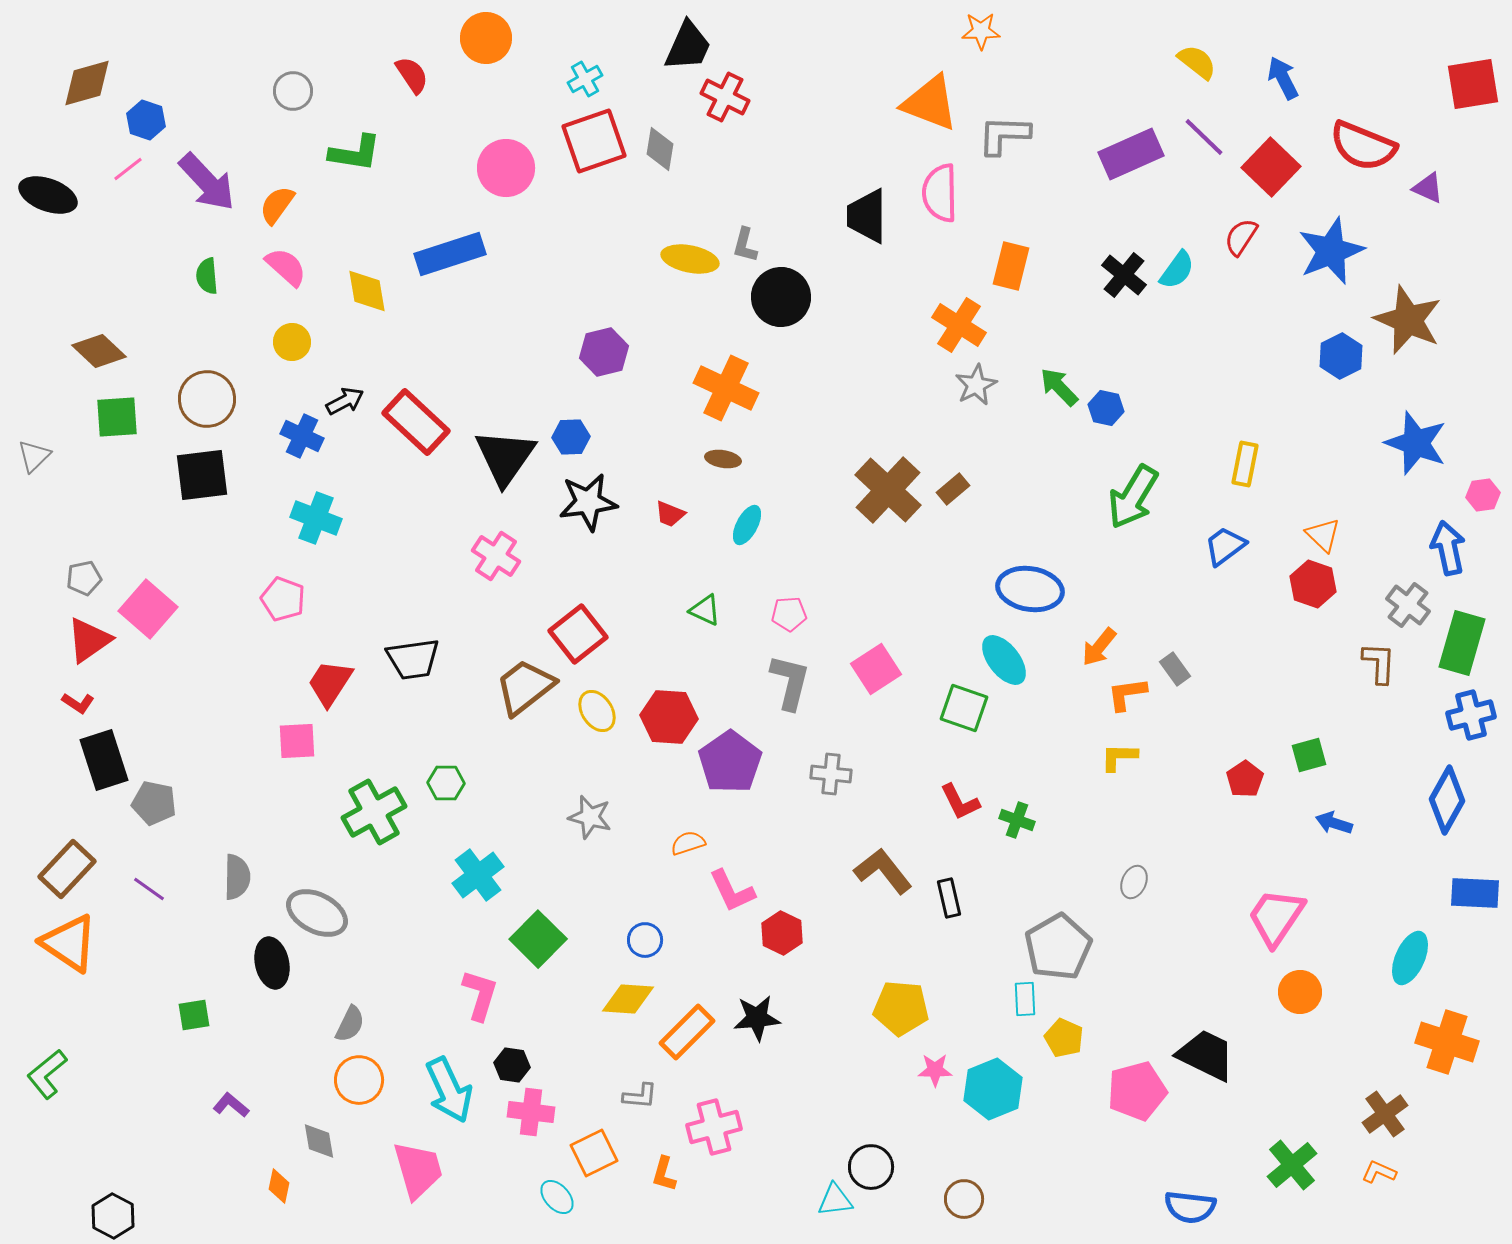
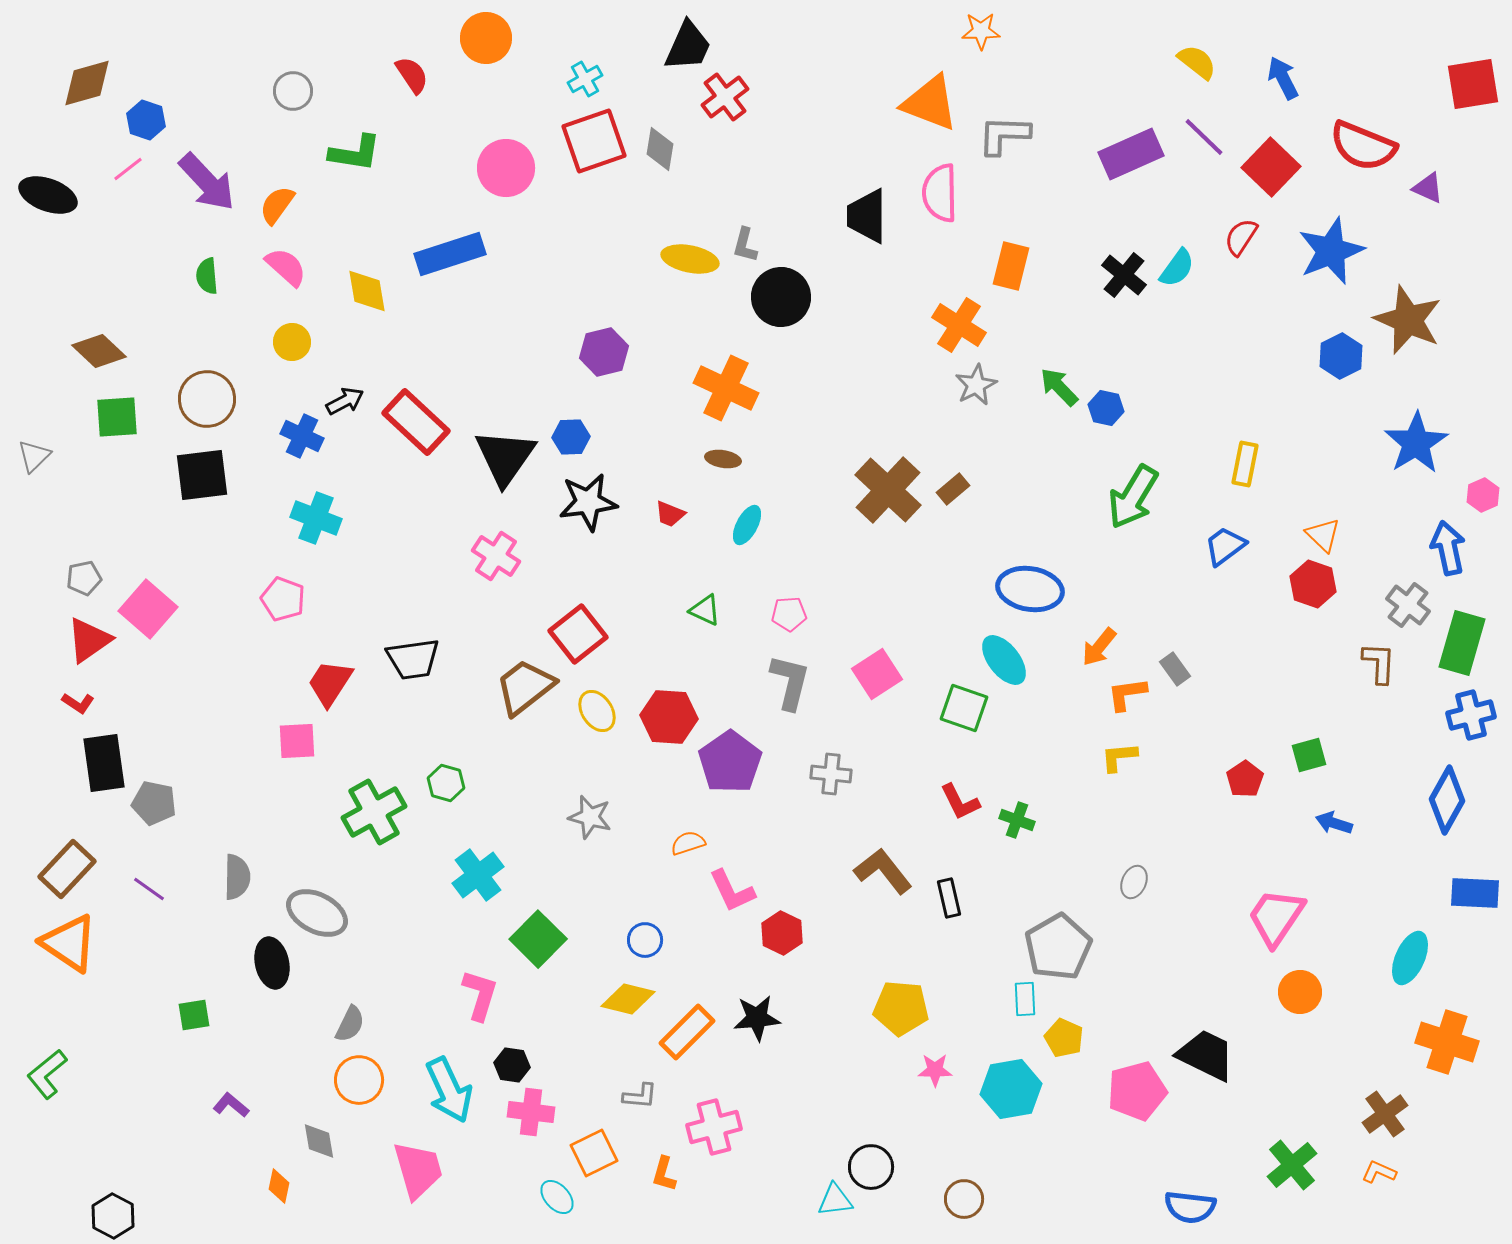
red cross at (725, 97): rotated 27 degrees clockwise
cyan semicircle at (1177, 270): moved 2 px up
blue star at (1416, 443): rotated 20 degrees clockwise
pink hexagon at (1483, 495): rotated 16 degrees counterclockwise
pink square at (876, 669): moved 1 px right, 5 px down
yellow L-shape at (1119, 757): rotated 6 degrees counterclockwise
black rectangle at (104, 760): moved 3 px down; rotated 10 degrees clockwise
green hexagon at (446, 783): rotated 15 degrees clockwise
yellow diamond at (628, 999): rotated 10 degrees clockwise
cyan hexagon at (993, 1089): moved 18 px right; rotated 12 degrees clockwise
